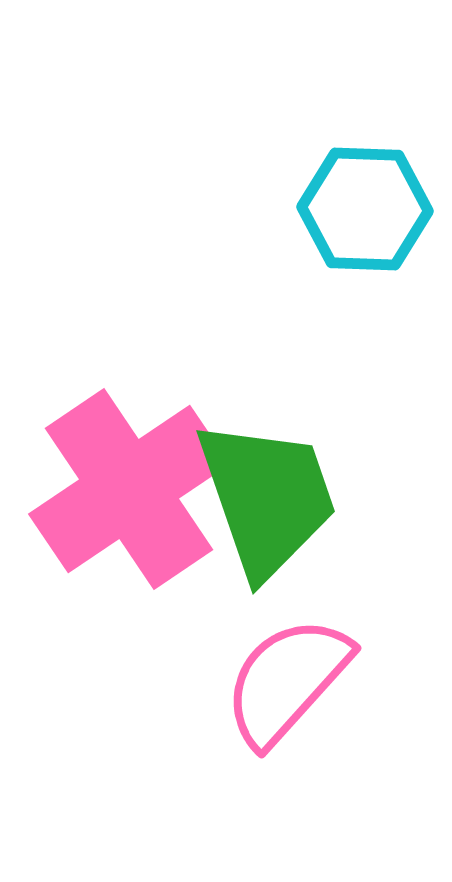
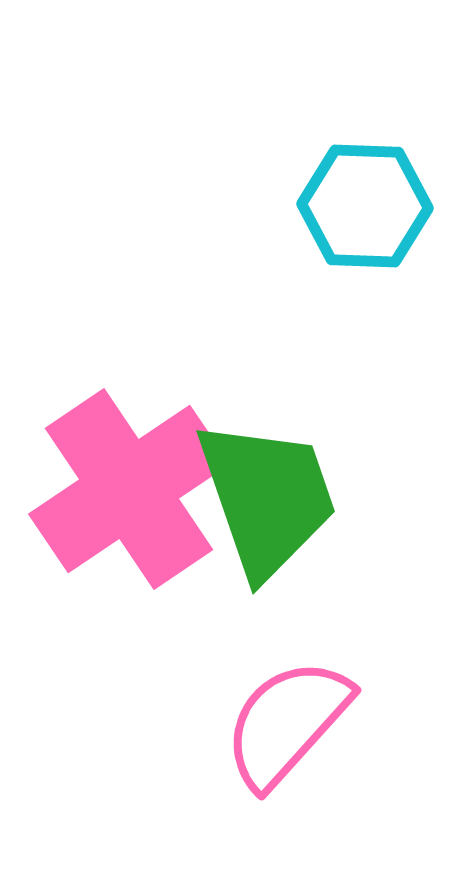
cyan hexagon: moved 3 px up
pink semicircle: moved 42 px down
